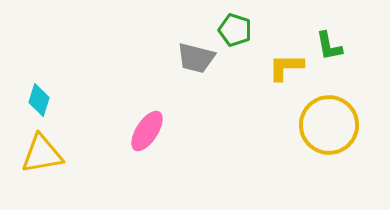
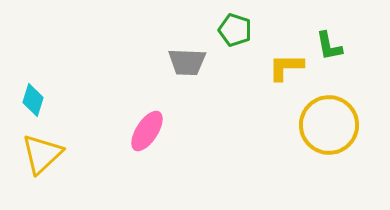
gray trapezoid: moved 9 px left, 4 px down; rotated 12 degrees counterclockwise
cyan diamond: moved 6 px left
yellow triangle: rotated 33 degrees counterclockwise
